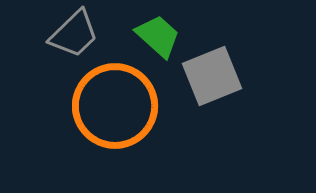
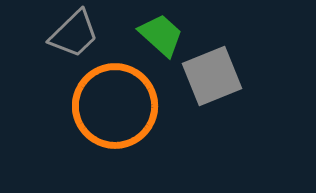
green trapezoid: moved 3 px right, 1 px up
